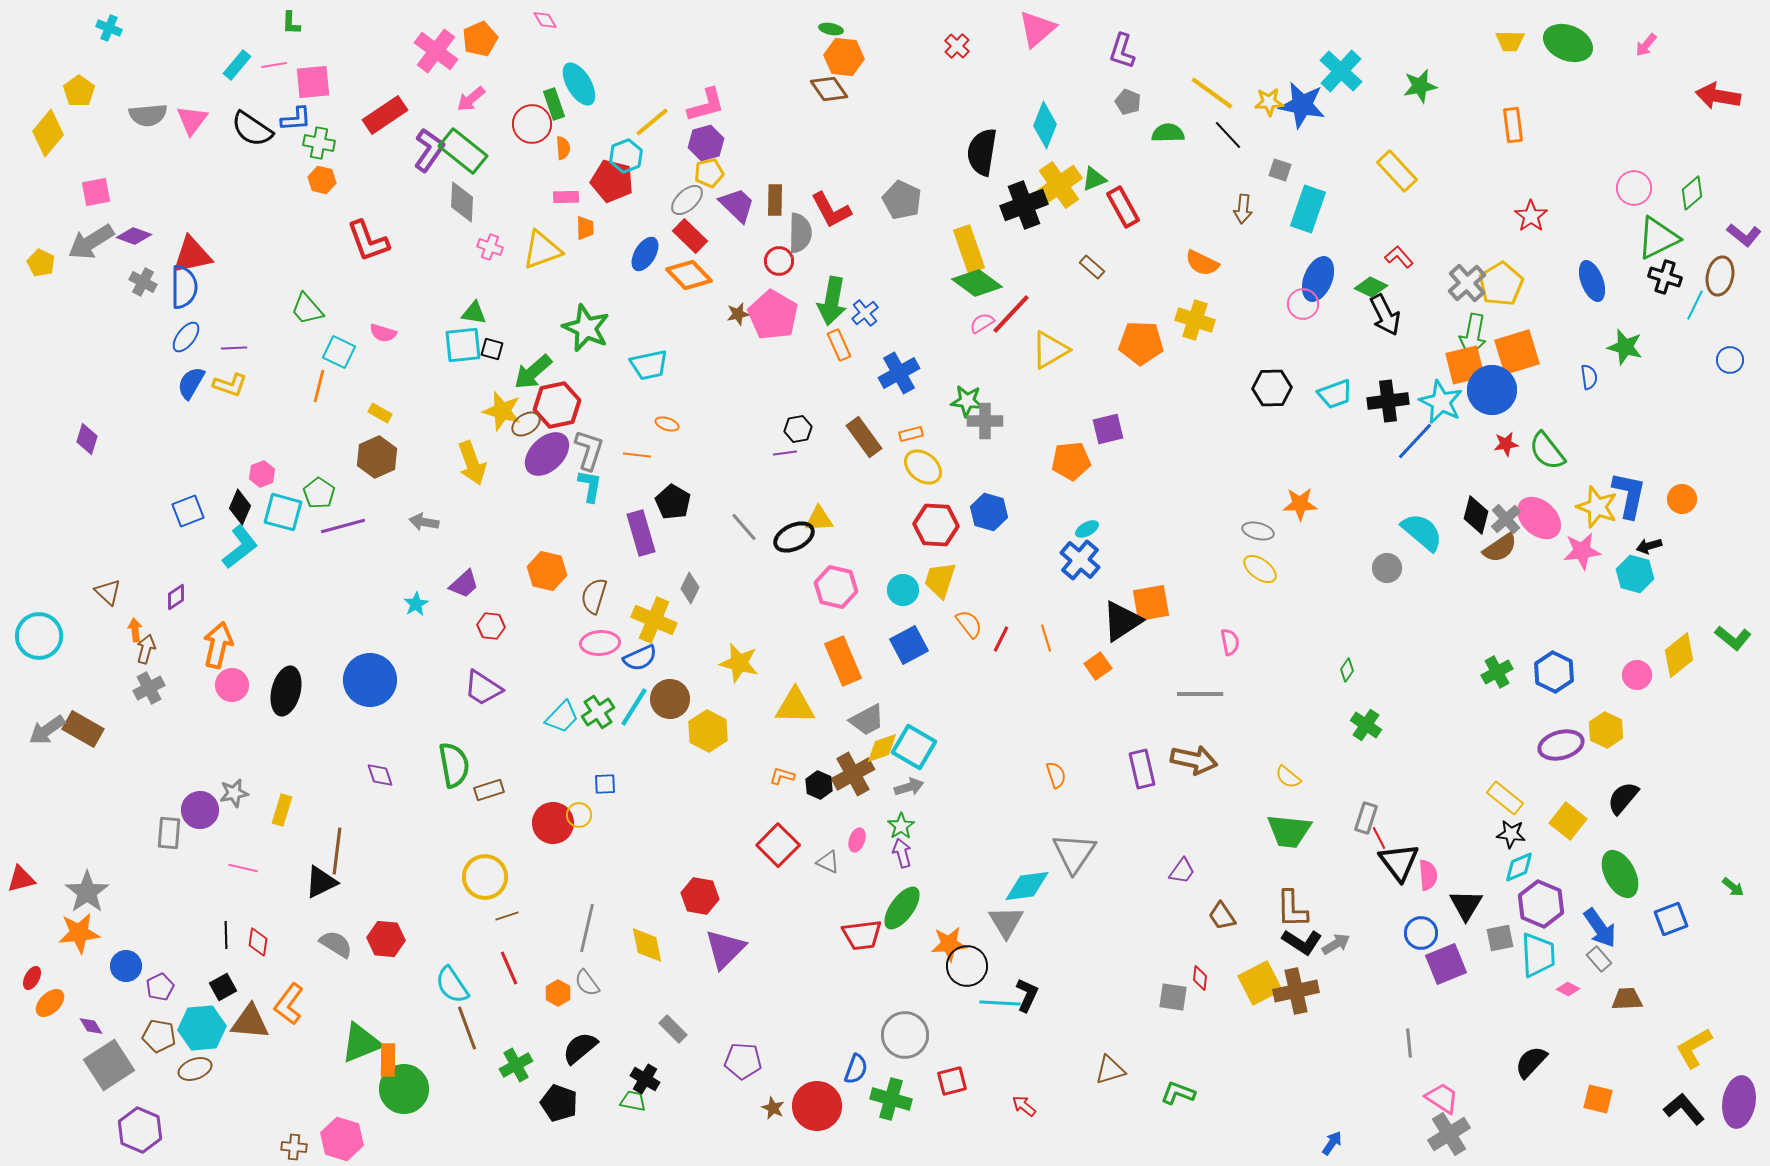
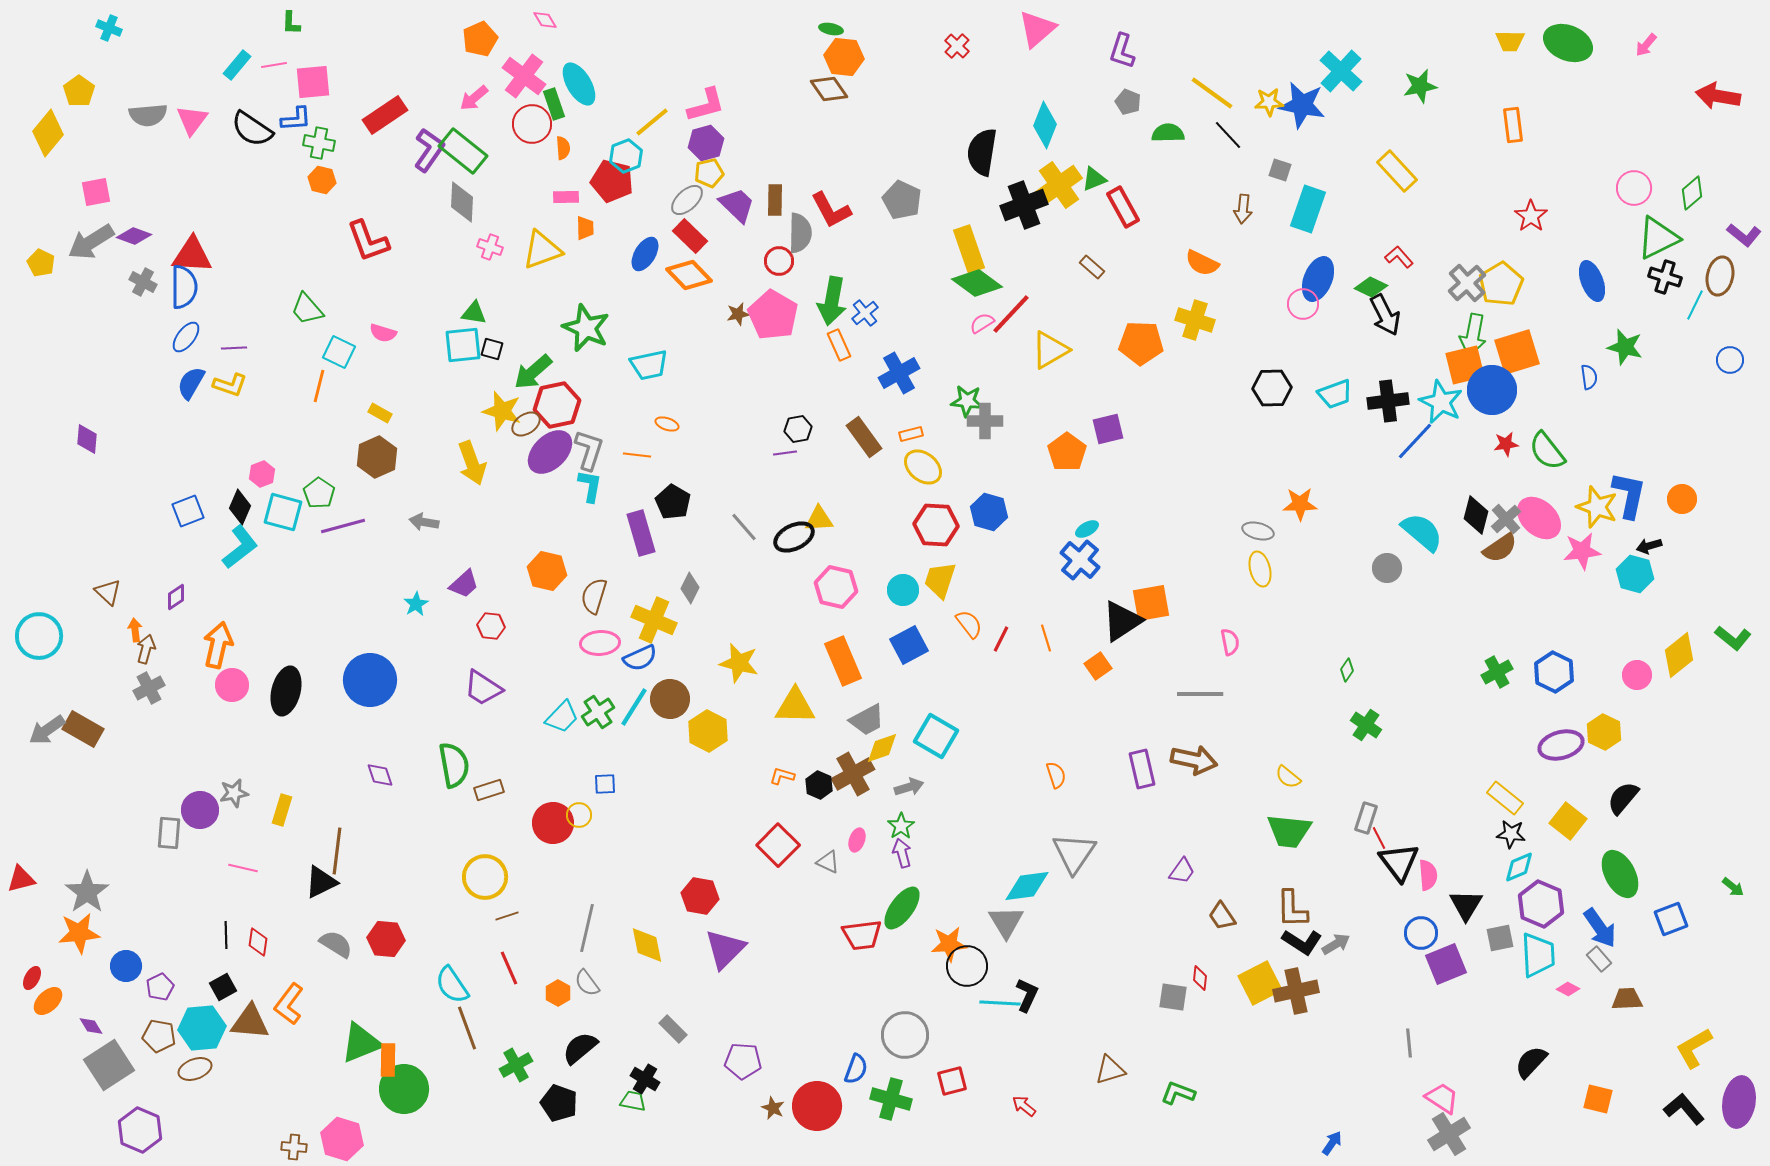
pink cross at (436, 51): moved 88 px right, 25 px down
pink arrow at (471, 99): moved 3 px right, 1 px up
red triangle at (192, 255): rotated 15 degrees clockwise
purple diamond at (87, 439): rotated 12 degrees counterclockwise
purple ellipse at (547, 454): moved 3 px right, 2 px up
orange pentagon at (1071, 461): moved 4 px left, 9 px up; rotated 30 degrees counterclockwise
yellow ellipse at (1260, 569): rotated 40 degrees clockwise
yellow hexagon at (1606, 730): moved 2 px left, 2 px down
cyan square at (914, 747): moved 22 px right, 11 px up
orange ellipse at (50, 1003): moved 2 px left, 2 px up
